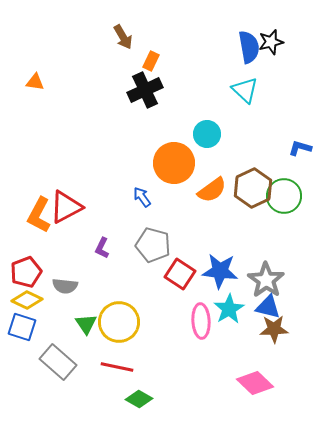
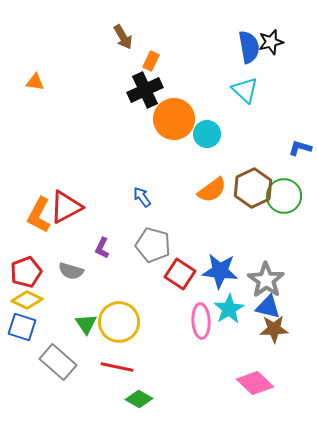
orange circle: moved 44 px up
gray semicircle: moved 6 px right, 15 px up; rotated 10 degrees clockwise
